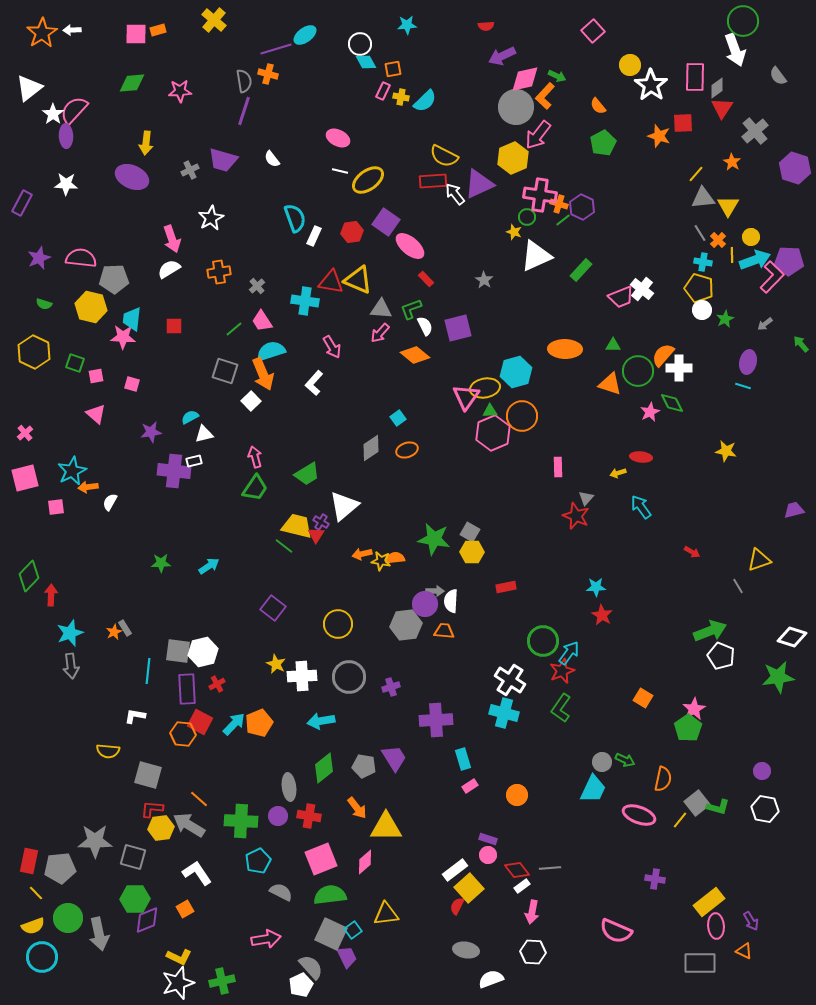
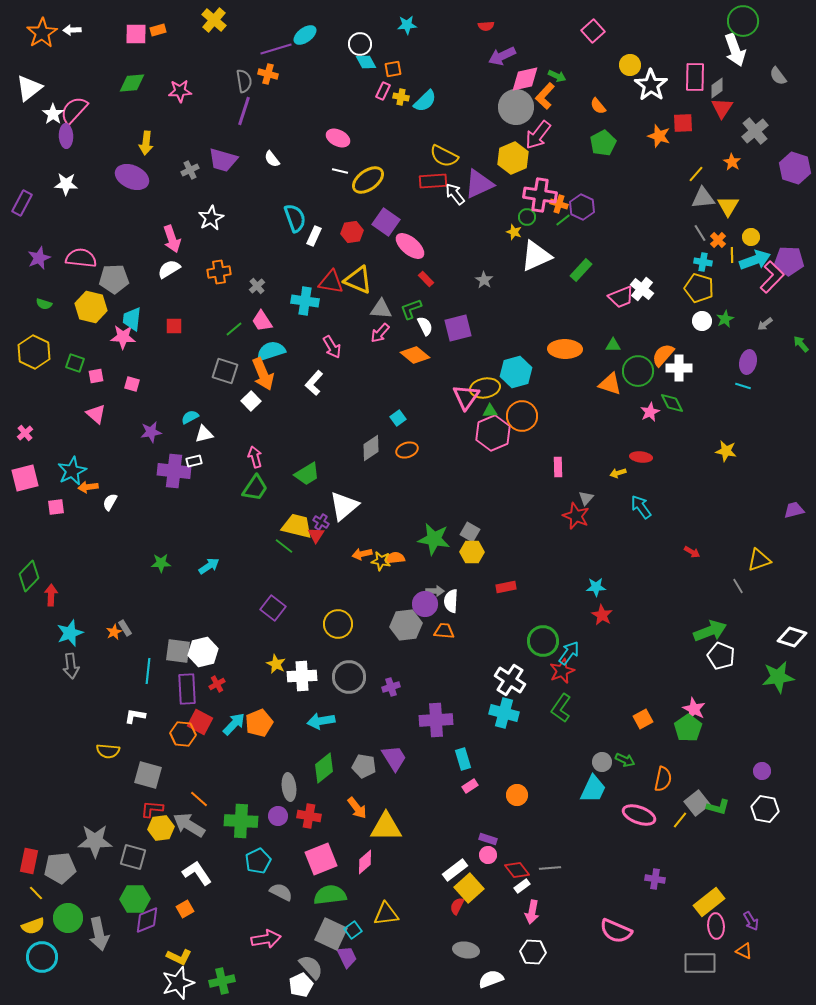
white circle at (702, 310): moved 11 px down
orange square at (643, 698): moved 21 px down; rotated 30 degrees clockwise
pink star at (694, 709): rotated 15 degrees counterclockwise
